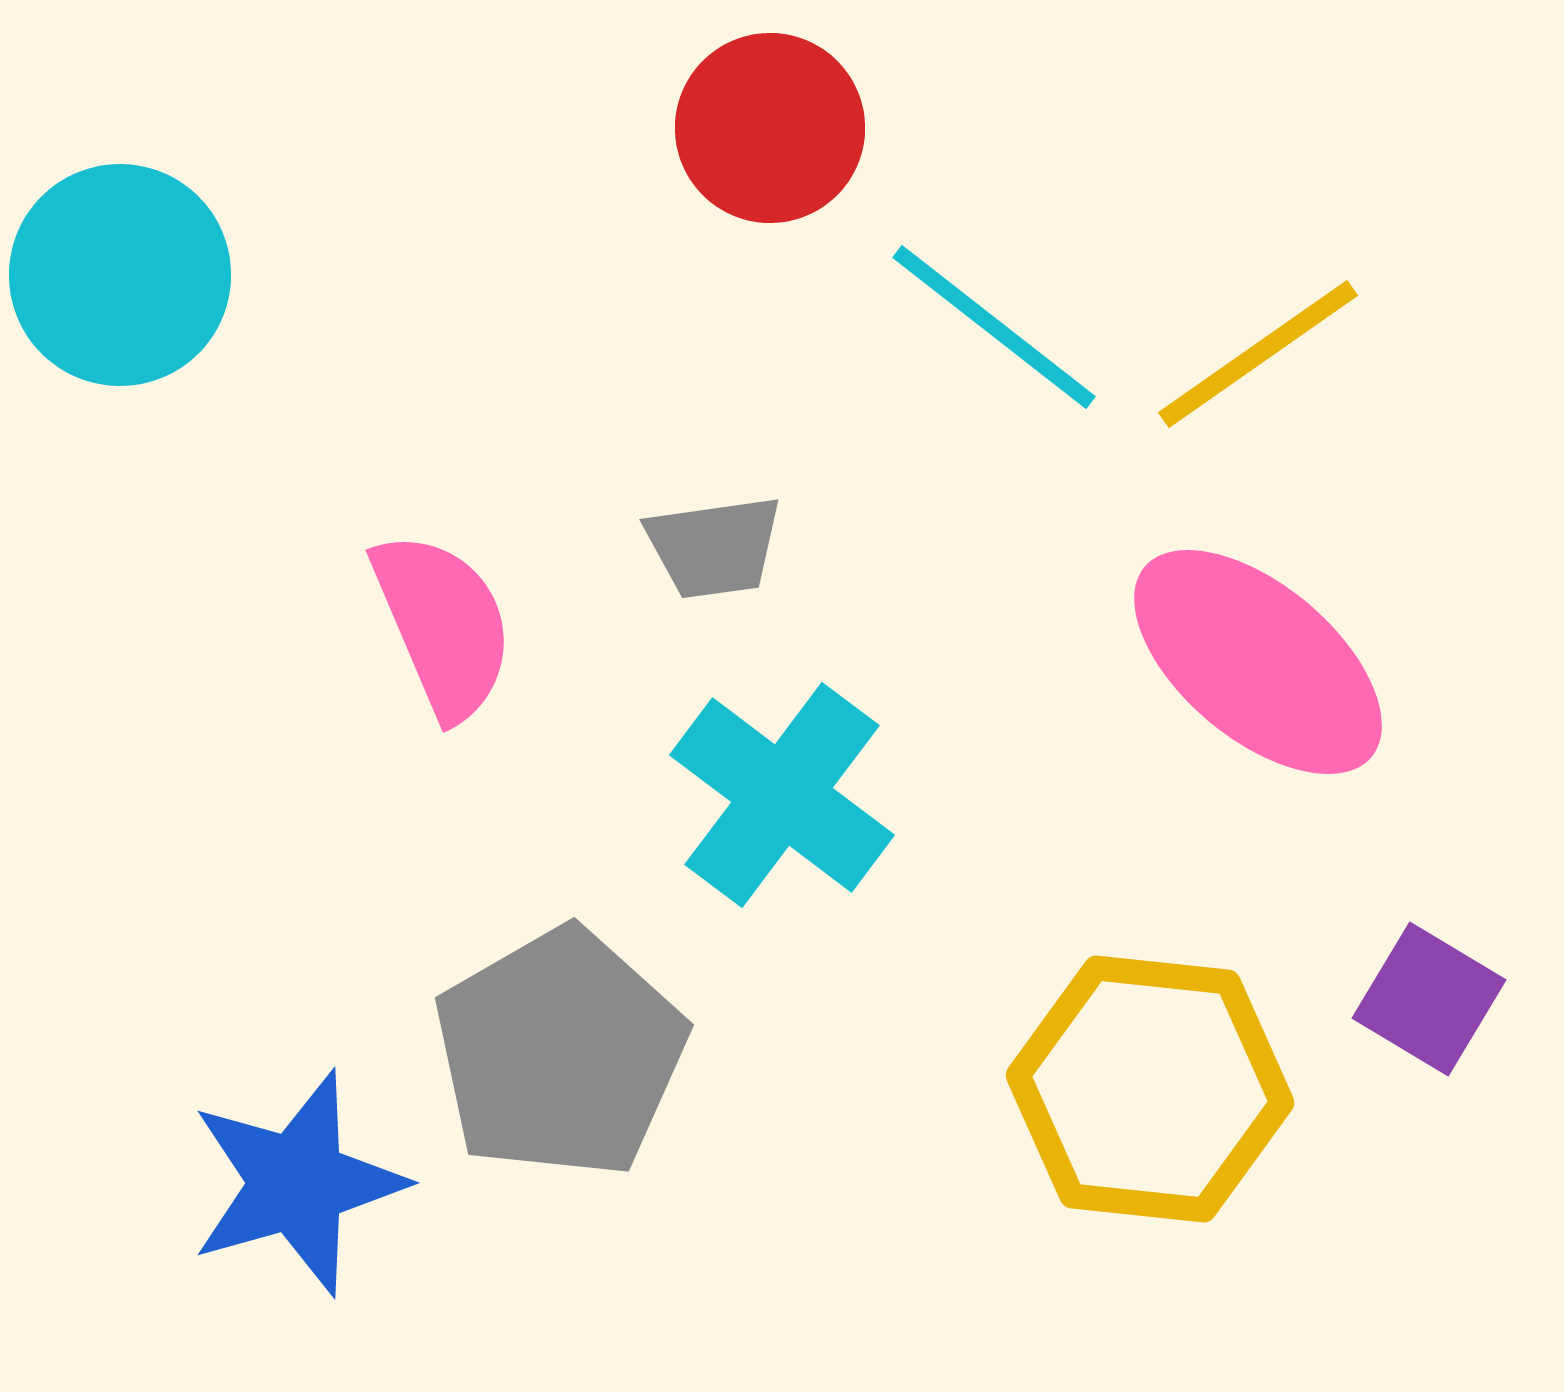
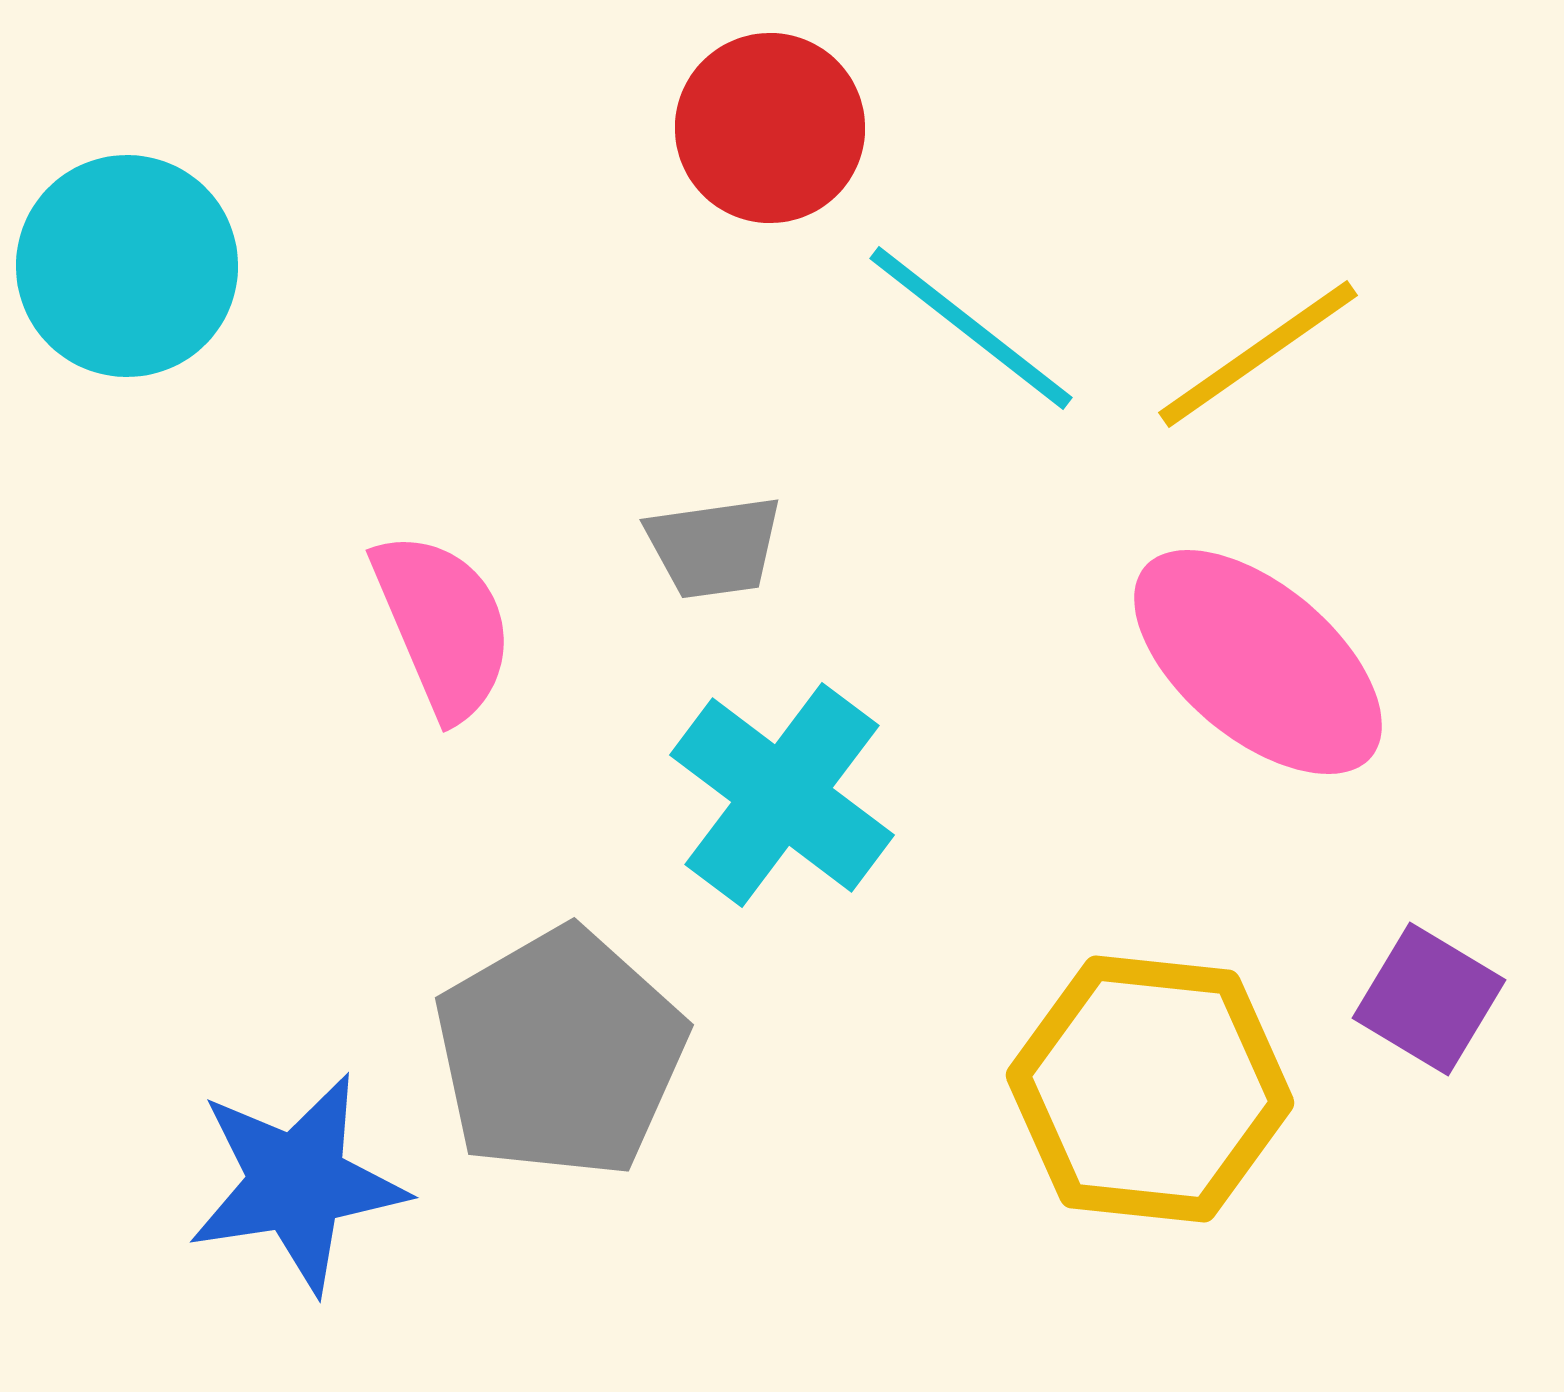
cyan circle: moved 7 px right, 9 px up
cyan line: moved 23 px left, 1 px down
blue star: rotated 7 degrees clockwise
